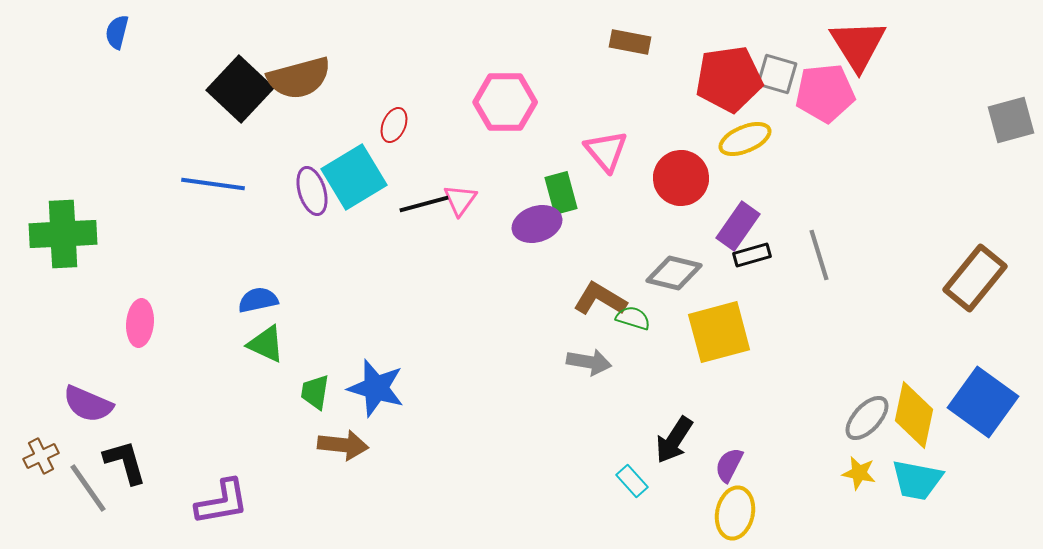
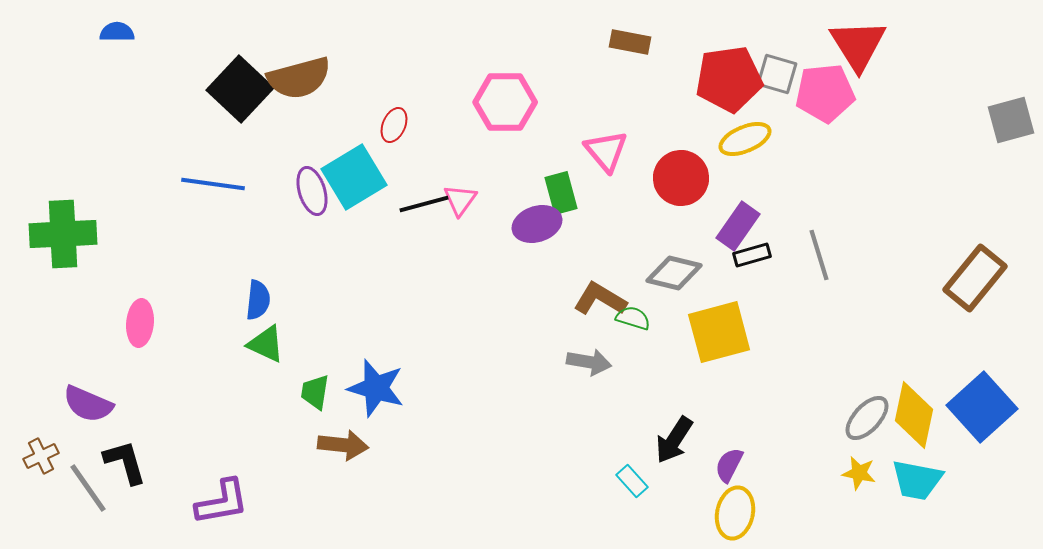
blue semicircle at (117, 32): rotated 76 degrees clockwise
blue semicircle at (258, 300): rotated 108 degrees clockwise
blue square at (983, 402): moved 1 px left, 5 px down; rotated 12 degrees clockwise
